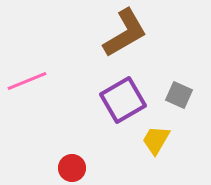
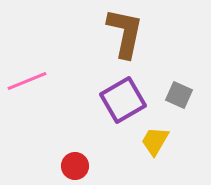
brown L-shape: rotated 48 degrees counterclockwise
yellow trapezoid: moved 1 px left, 1 px down
red circle: moved 3 px right, 2 px up
